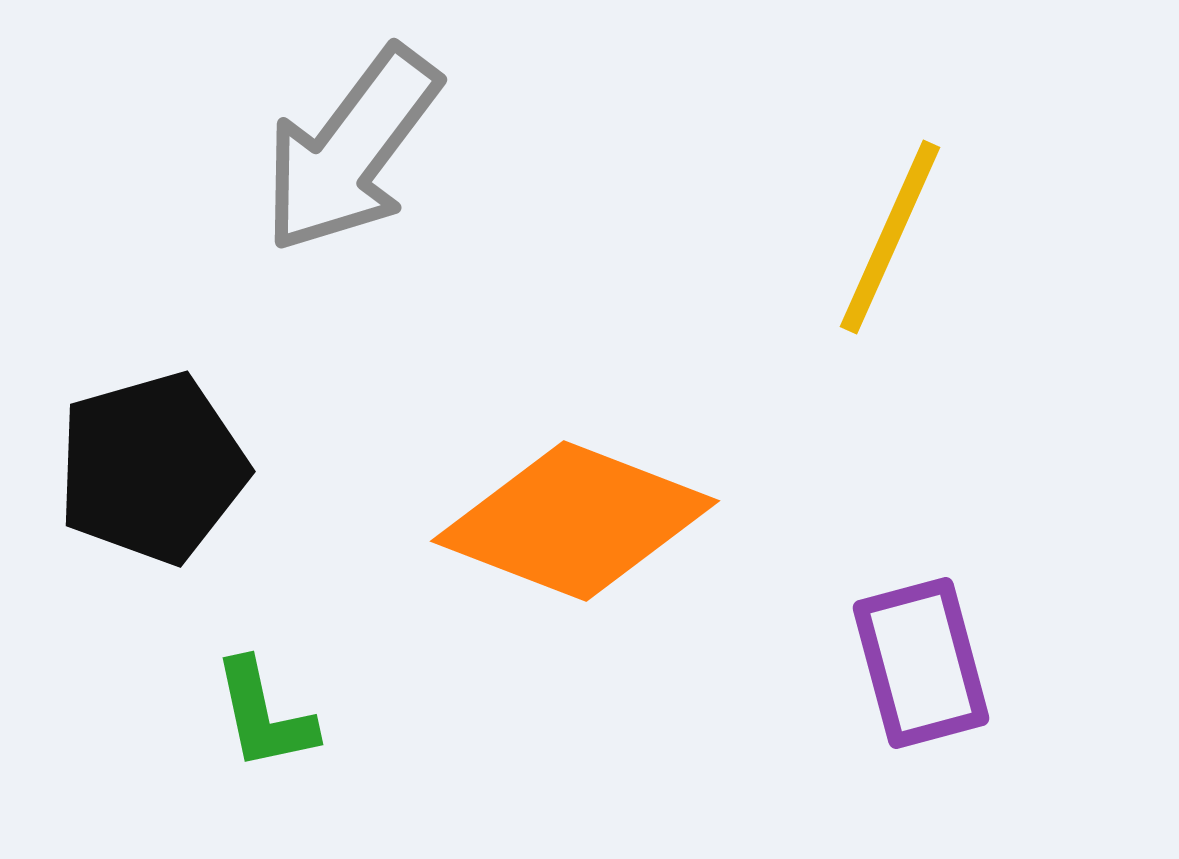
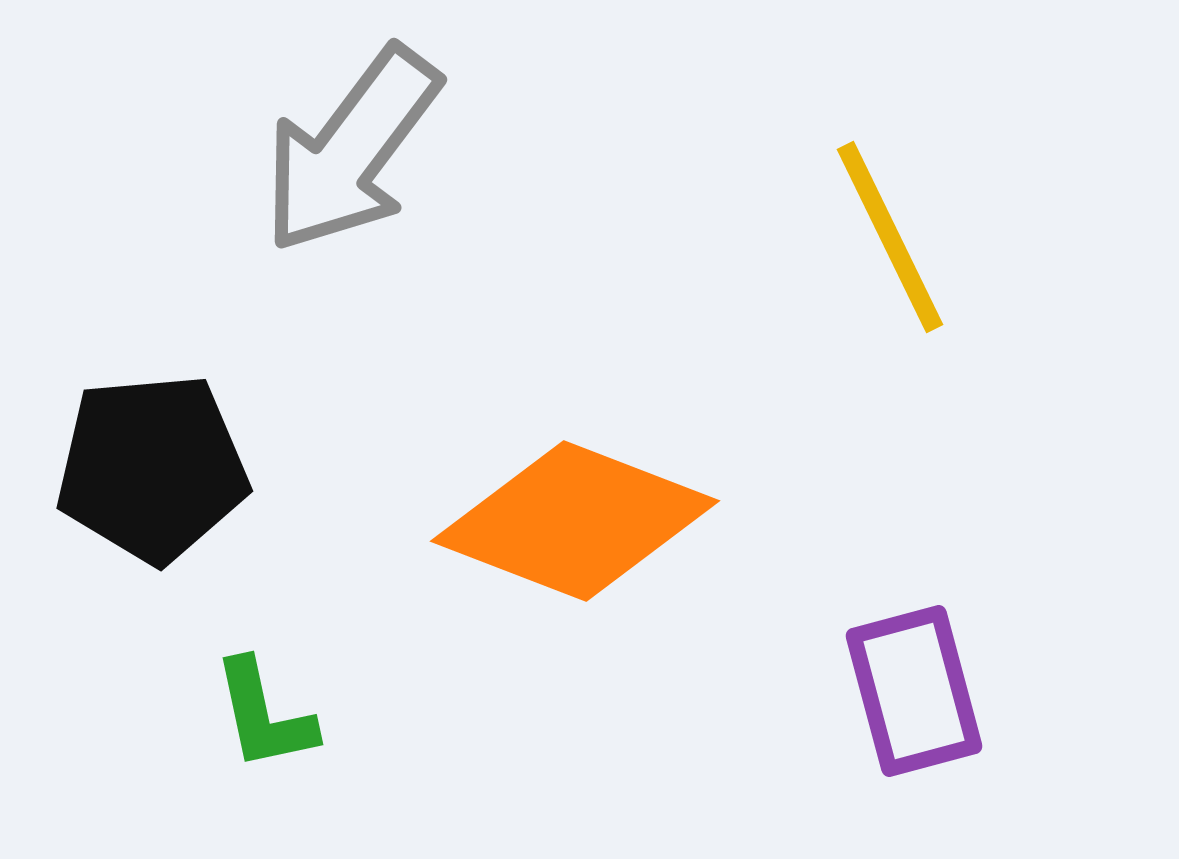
yellow line: rotated 50 degrees counterclockwise
black pentagon: rotated 11 degrees clockwise
purple rectangle: moved 7 px left, 28 px down
